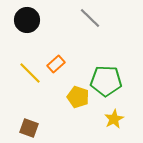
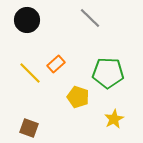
green pentagon: moved 2 px right, 8 px up
